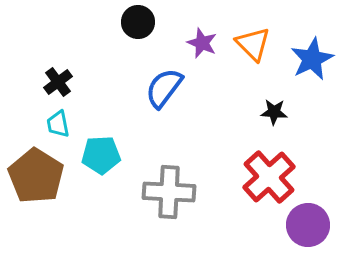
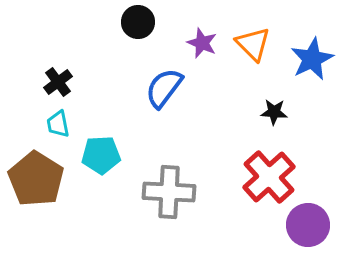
brown pentagon: moved 3 px down
